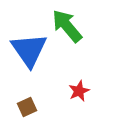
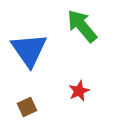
green arrow: moved 15 px right
